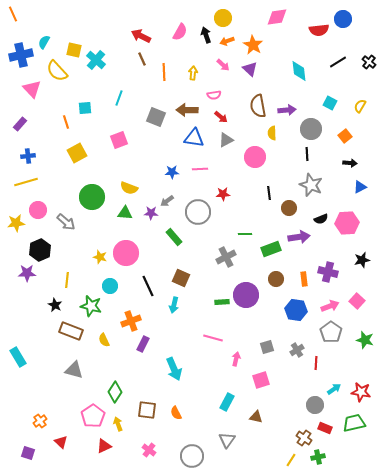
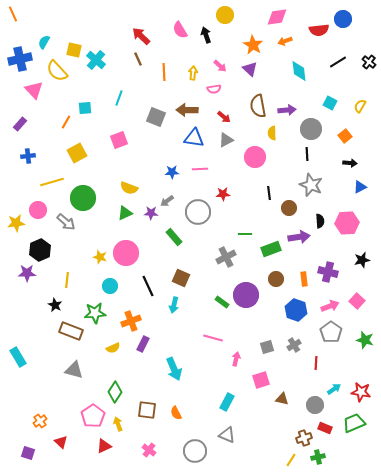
yellow circle at (223, 18): moved 2 px right, 3 px up
pink semicircle at (180, 32): moved 2 px up; rotated 120 degrees clockwise
red arrow at (141, 36): rotated 18 degrees clockwise
orange arrow at (227, 41): moved 58 px right
blue cross at (21, 55): moved 1 px left, 4 px down
brown line at (142, 59): moved 4 px left
pink arrow at (223, 65): moved 3 px left, 1 px down
pink triangle at (32, 89): moved 2 px right, 1 px down
pink semicircle at (214, 95): moved 6 px up
red arrow at (221, 117): moved 3 px right
orange line at (66, 122): rotated 48 degrees clockwise
yellow line at (26, 182): moved 26 px right
green circle at (92, 197): moved 9 px left, 1 px down
green triangle at (125, 213): rotated 28 degrees counterclockwise
black semicircle at (321, 219): moved 1 px left, 2 px down; rotated 72 degrees counterclockwise
green rectangle at (222, 302): rotated 40 degrees clockwise
green star at (91, 306): moved 4 px right, 7 px down; rotated 20 degrees counterclockwise
blue hexagon at (296, 310): rotated 10 degrees clockwise
yellow semicircle at (104, 340): moved 9 px right, 8 px down; rotated 88 degrees counterclockwise
gray cross at (297, 350): moved 3 px left, 5 px up
brown triangle at (256, 417): moved 26 px right, 18 px up
green trapezoid at (354, 423): rotated 10 degrees counterclockwise
brown cross at (304, 438): rotated 35 degrees clockwise
gray triangle at (227, 440): moved 5 px up; rotated 42 degrees counterclockwise
gray circle at (192, 456): moved 3 px right, 5 px up
